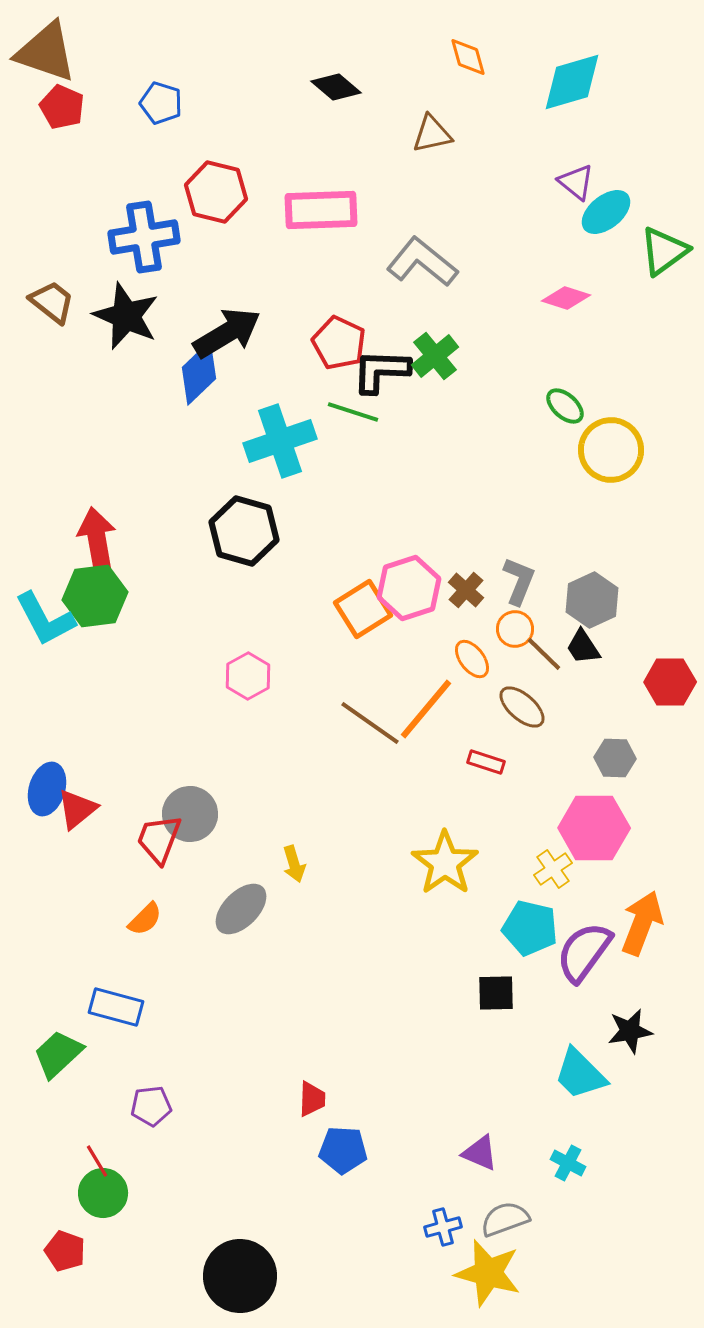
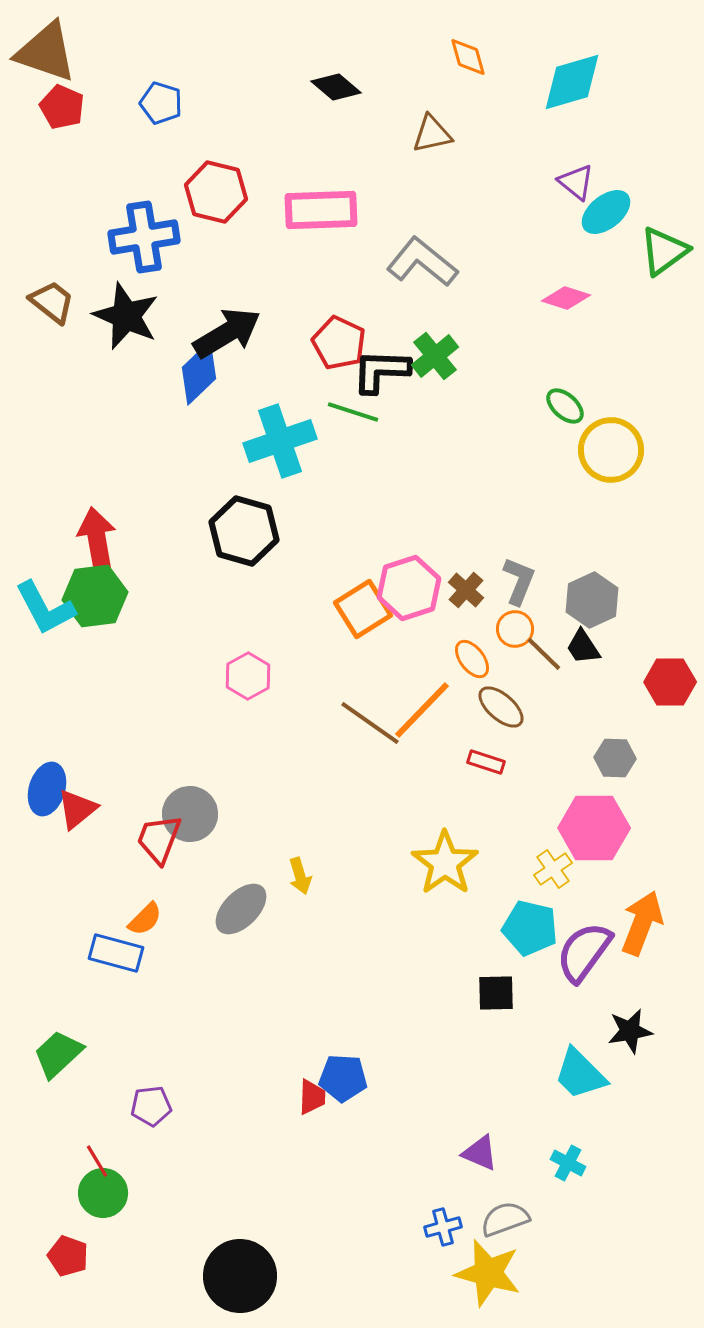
cyan L-shape at (45, 619): moved 11 px up
brown ellipse at (522, 707): moved 21 px left
orange line at (426, 709): moved 4 px left, 1 px down; rotated 4 degrees clockwise
yellow arrow at (294, 864): moved 6 px right, 12 px down
blue rectangle at (116, 1007): moved 54 px up
red trapezoid at (312, 1099): moved 2 px up
blue pentagon at (343, 1150): moved 72 px up
red pentagon at (65, 1251): moved 3 px right, 5 px down
